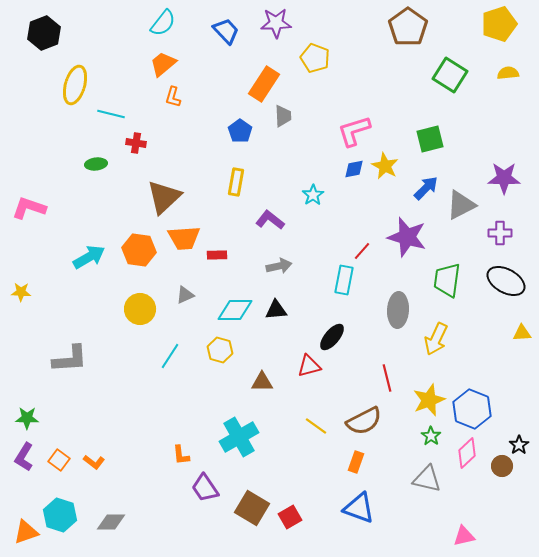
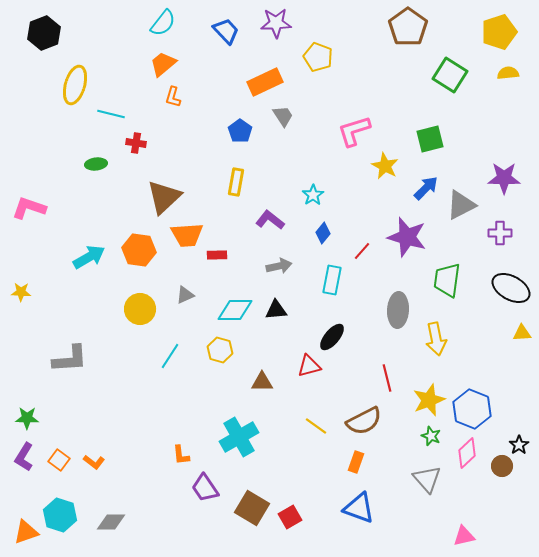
yellow pentagon at (499, 24): moved 8 px down
yellow pentagon at (315, 58): moved 3 px right, 1 px up
orange rectangle at (264, 84): moved 1 px right, 2 px up; rotated 32 degrees clockwise
gray trapezoid at (283, 116): rotated 30 degrees counterclockwise
blue diamond at (354, 169): moved 31 px left, 64 px down; rotated 40 degrees counterclockwise
orange trapezoid at (184, 238): moved 3 px right, 3 px up
cyan rectangle at (344, 280): moved 12 px left
black ellipse at (506, 281): moved 5 px right, 7 px down
yellow arrow at (436, 339): rotated 36 degrees counterclockwise
green star at (431, 436): rotated 12 degrees counterclockwise
gray triangle at (427, 479): rotated 36 degrees clockwise
